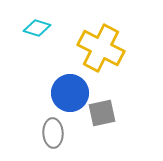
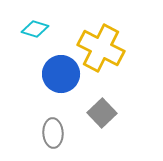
cyan diamond: moved 2 px left, 1 px down
blue circle: moved 9 px left, 19 px up
gray square: rotated 32 degrees counterclockwise
